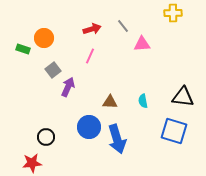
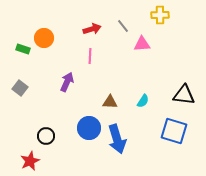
yellow cross: moved 13 px left, 2 px down
pink line: rotated 21 degrees counterclockwise
gray square: moved 33 px left, 18 px down; rotated 14 degrees counterclockwise
purple arrow: moved 1 px left, 5 px up
black triangle: moved 1 px right, 2 px up
cyan semicircle: rotated 136 degrees counterclockwise
blue circle: moved 1 px down
black circle: moved 1 px up
red star: moved 2 px left, 2 px up; rotated 18 degrees counterclockwise
